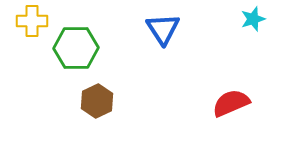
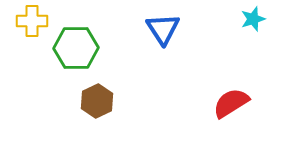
red semicircle: rotated 9 degrees counterclockwise
